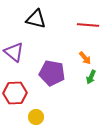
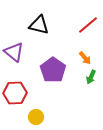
black triangle: moved 3 px right, 6 px down
red line: rotated 45 degrees counterclockwise
purple pentagon: moved 1 px right, 3 px up; rotated 25 degrees clockwise
